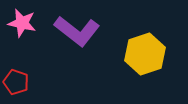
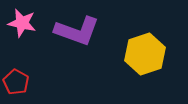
purple L-shape: rotated 18 degrees counterclockwise
red pentagon: rotated 10 degrees clockwise
